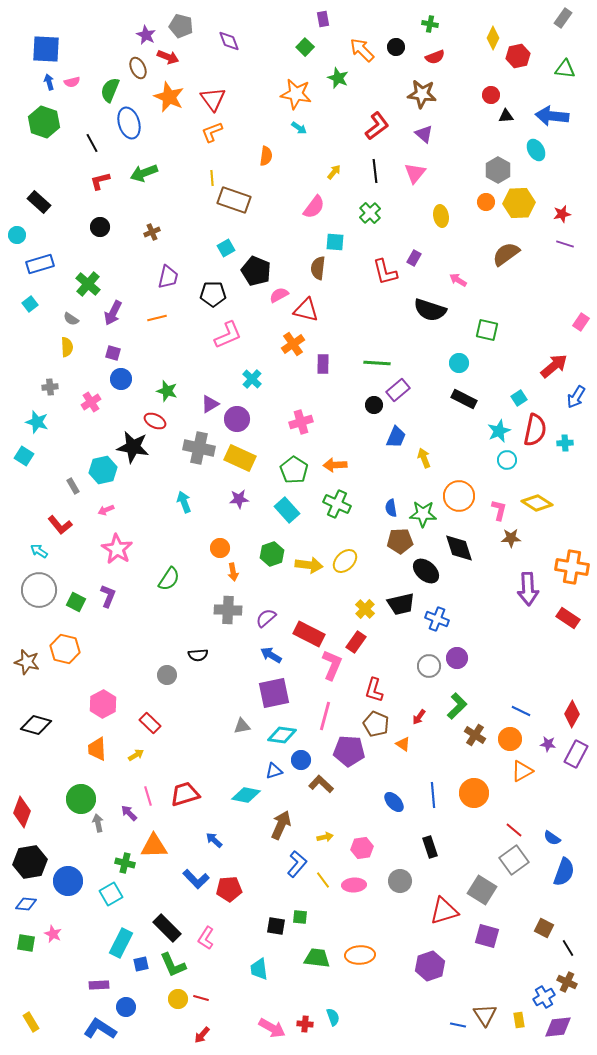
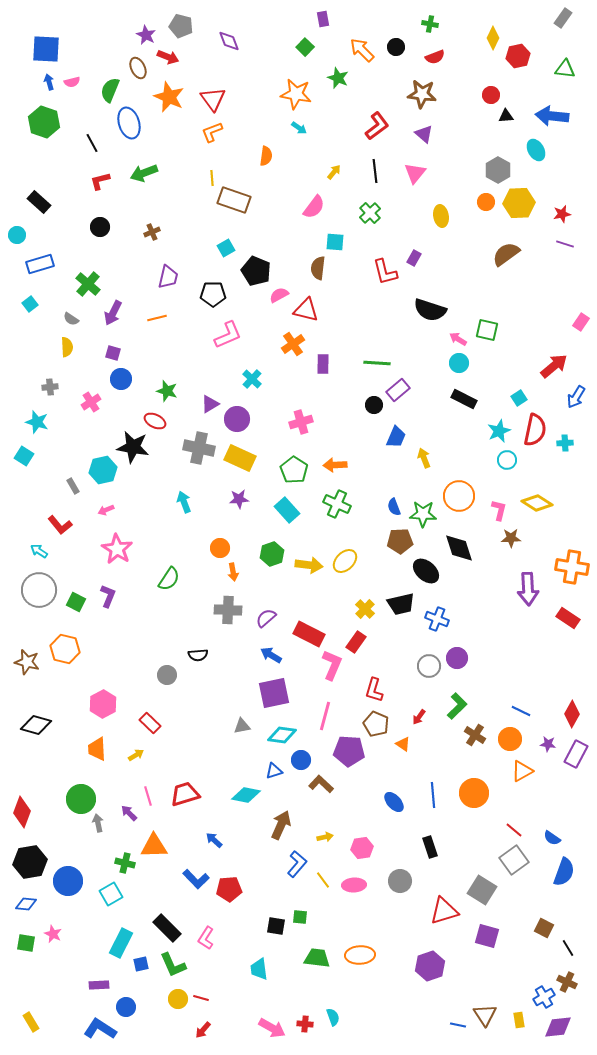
pink arrow at (458, 280): moved 59 px down
blue semicircle at (391, 508): moved 3 px right, 1 px up; rotated 12 degrees counterclockwise
red arrow at (202, 1035): moved 1 px right, 5 px up
